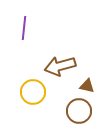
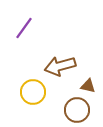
purple line: rotated 30 degrees clockwise
brown triangle: moved 1 px right
brown circle: moved 2 px left, 1 px up
